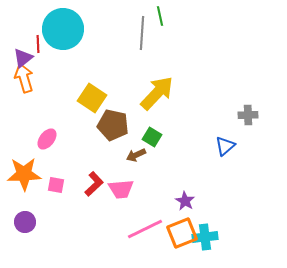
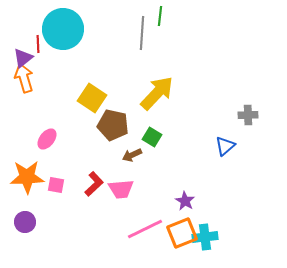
green line: rotated 18 degrees clockwise
brown arrow: moved 4 px left
orange star: moved 3 px right, 3 px down
